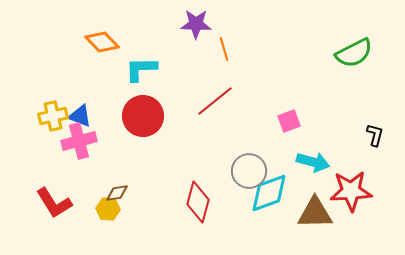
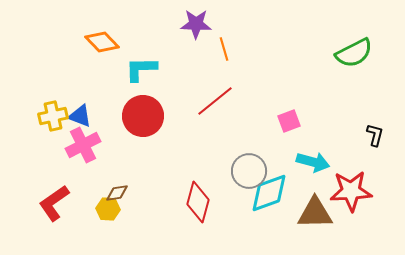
pink cross: moved 4 px right, 4 px down; rotated 12 degrees counterclockwise
red L-shape: rotated 87 degrees clockwise
